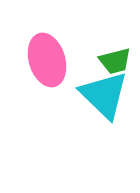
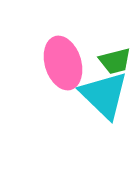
pink ellipse: moved 16 px right, 3 px down
